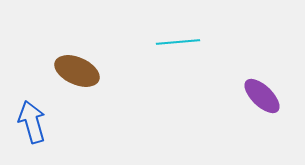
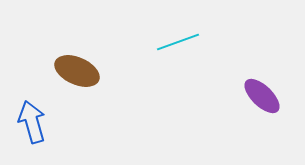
cyan line: rotated 15 degrees counterclockwise
